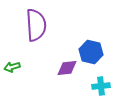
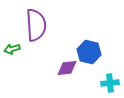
blue hexagon: moved 2 px left
green arrow: moved 18 px up
cyan cross: moved 9 px right, 3 px up
